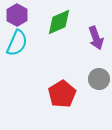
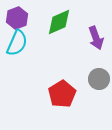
purple hexagon: moved 3 px down; rotated 10 degrees clockwise
